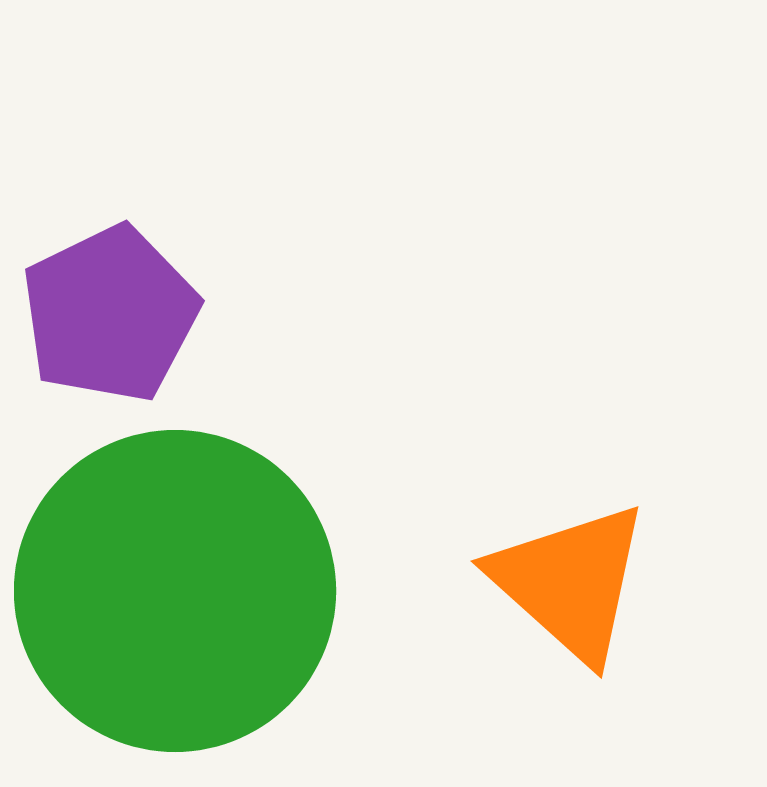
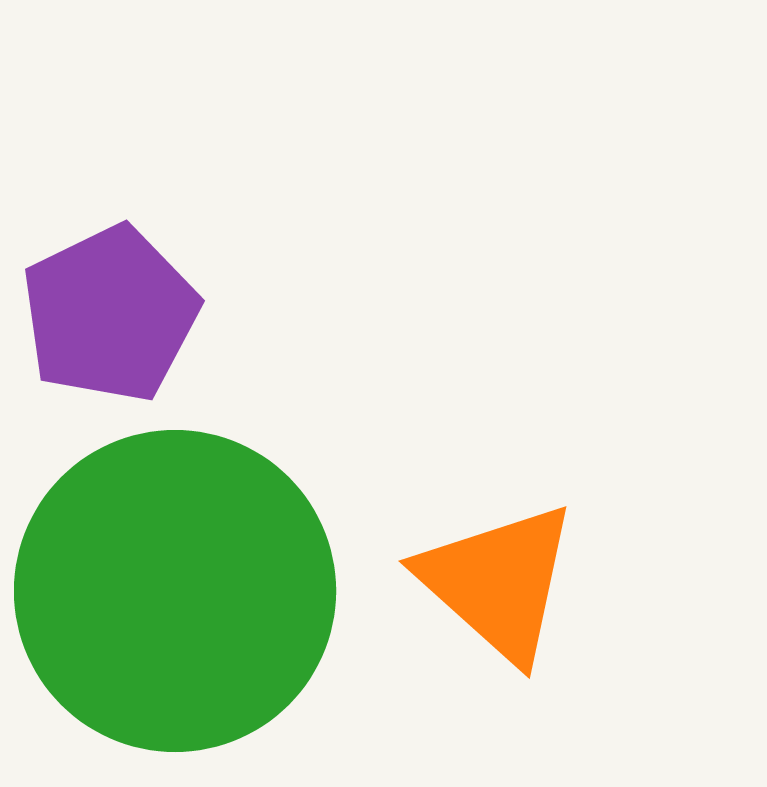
orange triangle: moved 72 px left
